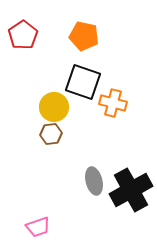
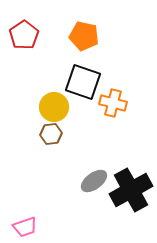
red pentagon: moved 1 px right
gray ellipse: rotated 68 degrees clockwise
pink trapezoid: moved 13 px left
